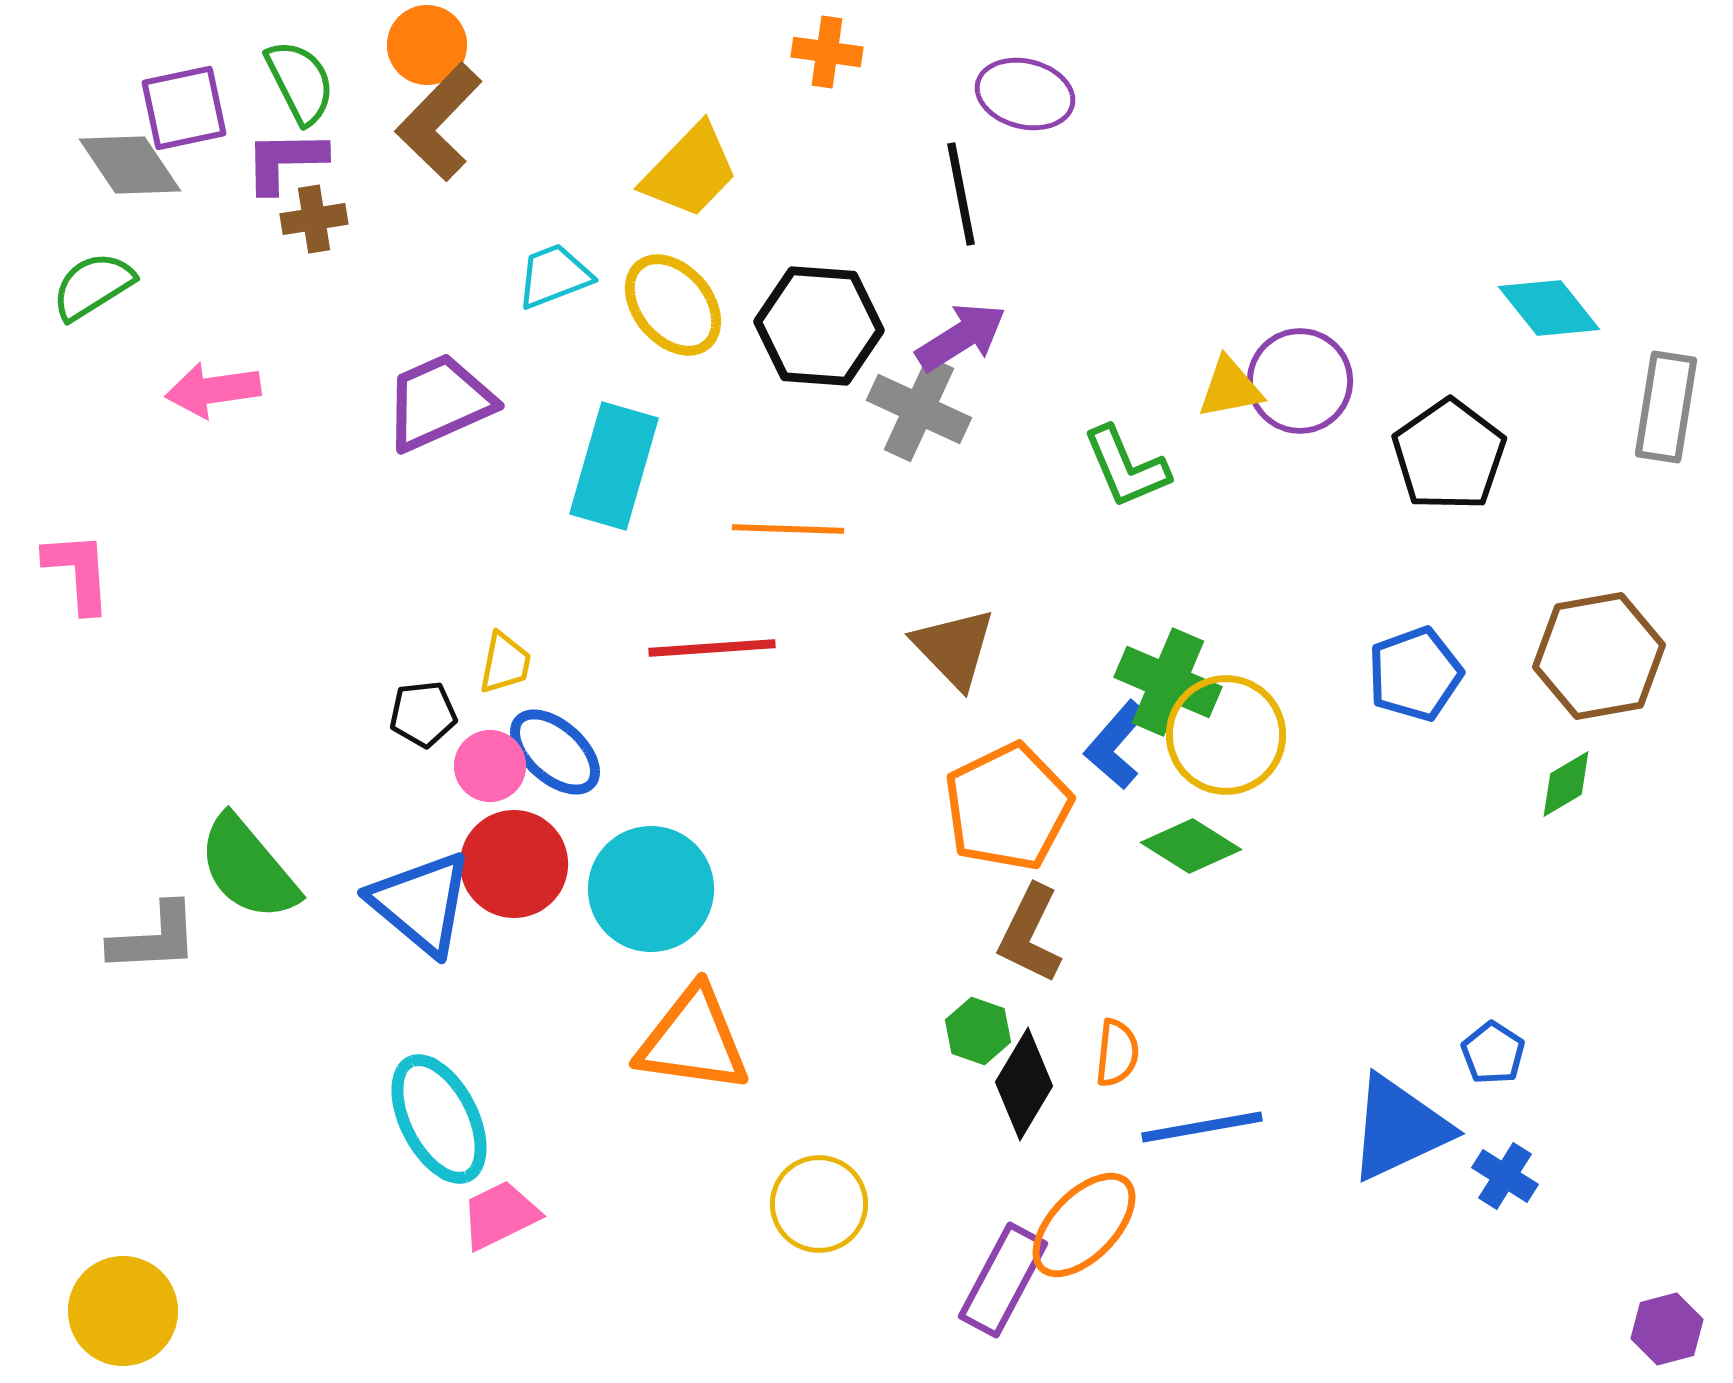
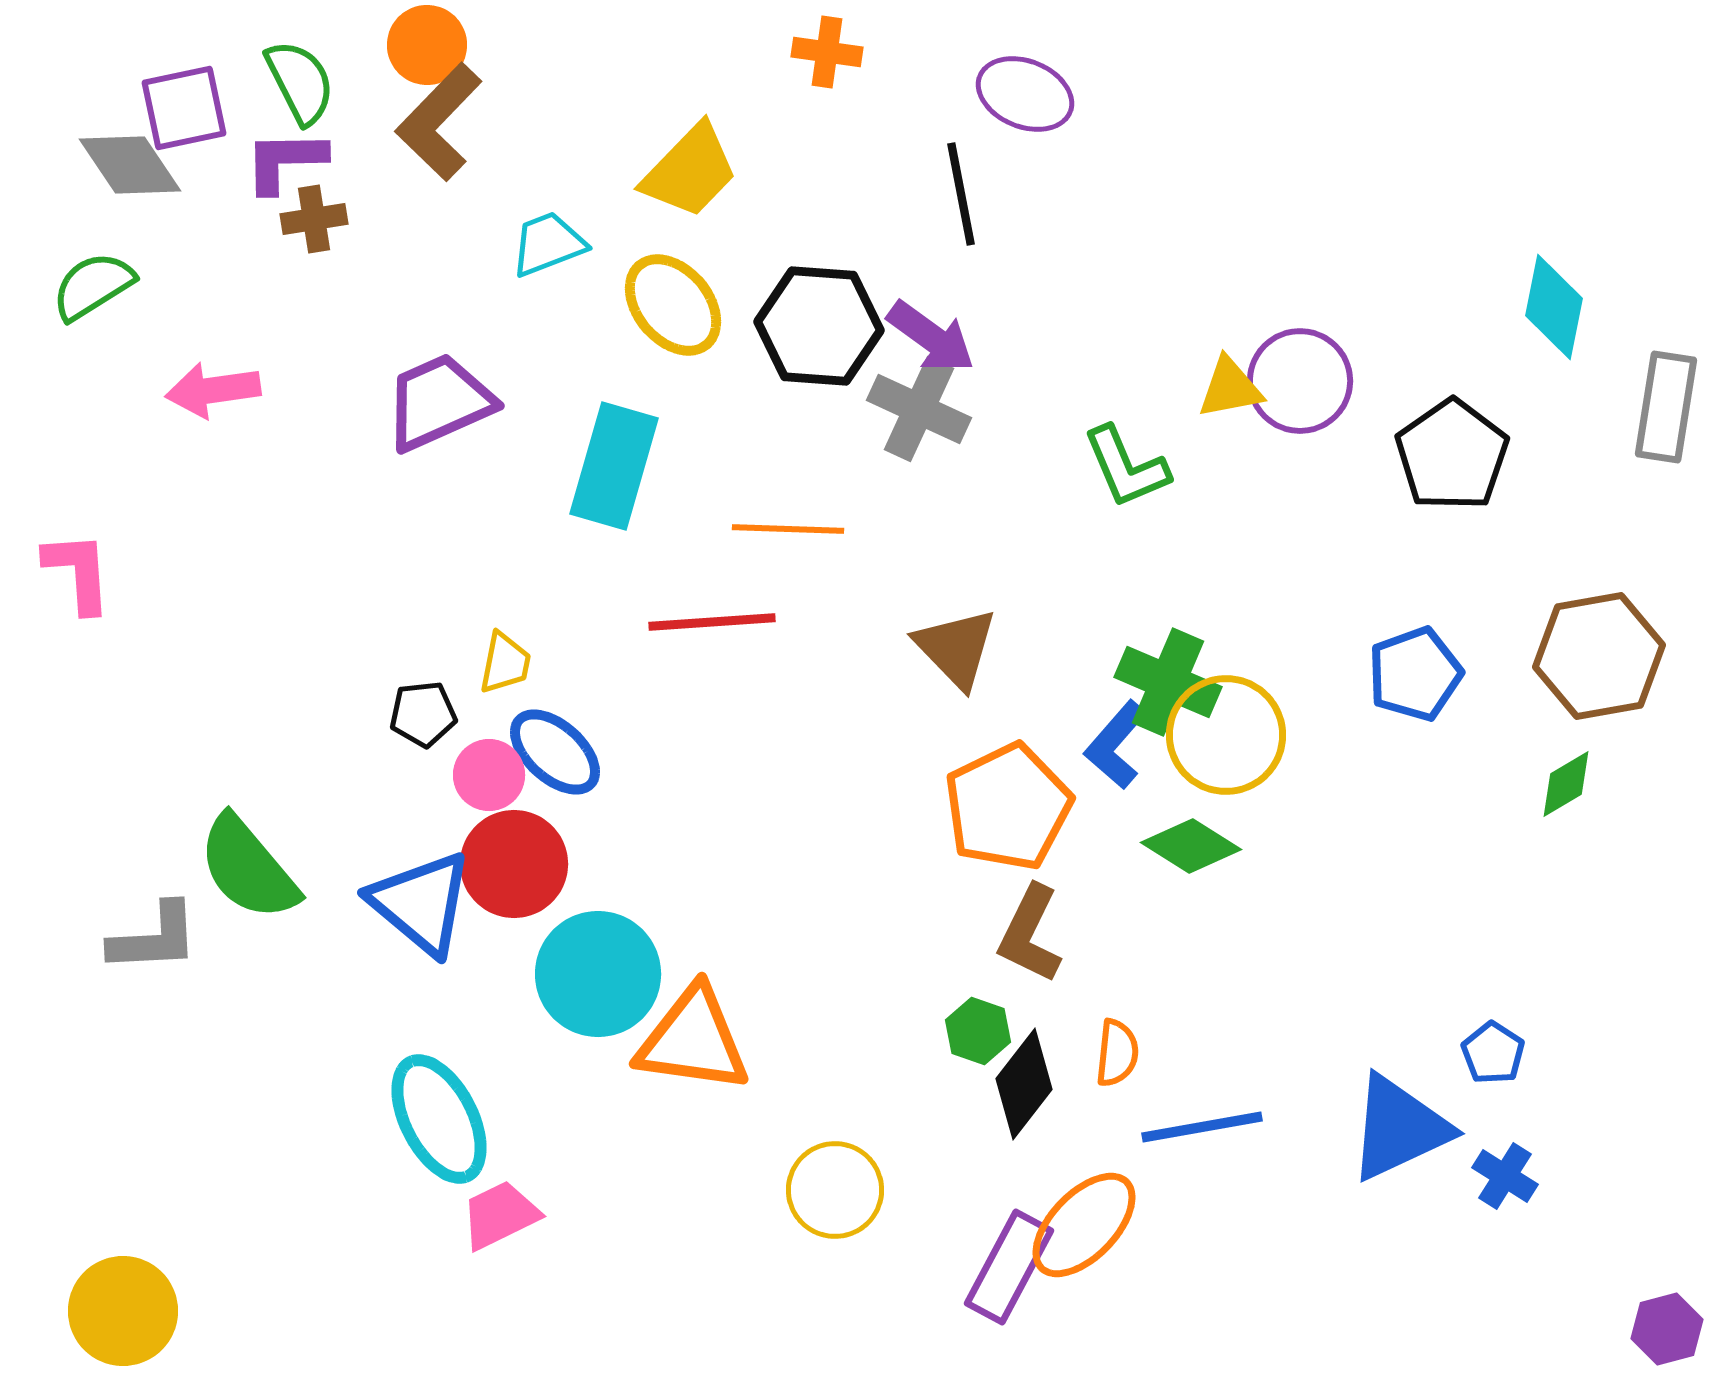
purple ellipse at (1025, 94): rotated 8 degrees clockwise
cyan trapezoid at (554, 276): moved 6 px left, 32 px up
cyan diamond at (1549, 308): moved 5 px right, 1 px up; rotated 50 degrees clockwise
purple arrow at (961, 337): moved 30 px left; rotated 68 degrees clockwise
black pentagon at (1449, 455): moved 3 px right
red line at (712, 648): moved 26 px up
brown triangle at (954, 648): moved 2 px right
pink circle at (490, 766): moved 1 px left, 9 px down
cyan circle at (651, 889): moved 53 px left, 85 px down
black diamond at (1024, 1084): rotated 7 degrees clockwise
yellow circle at (819, 1204): moved 16 px right, 14 px up
purple rectangle at (1003, 1280): moved 6 px right, 13 px up
